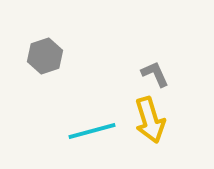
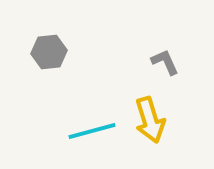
gray hexagon: moved 4 px right, 4 px up; rotated 12 degrees clockwise
gray L-shape: moved 10 px right, 12 px up
